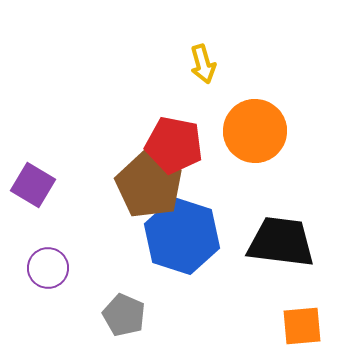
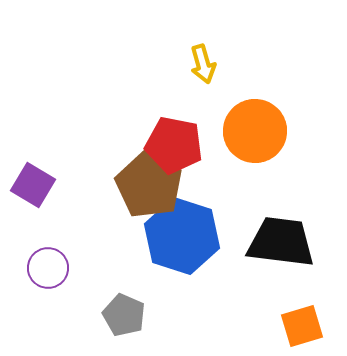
orange square: rotated 12 degrees counterclockwise
